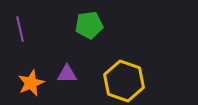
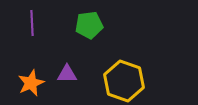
purple line: moved 12 px right, 6 px up; rotated 10 degrees clockwise
